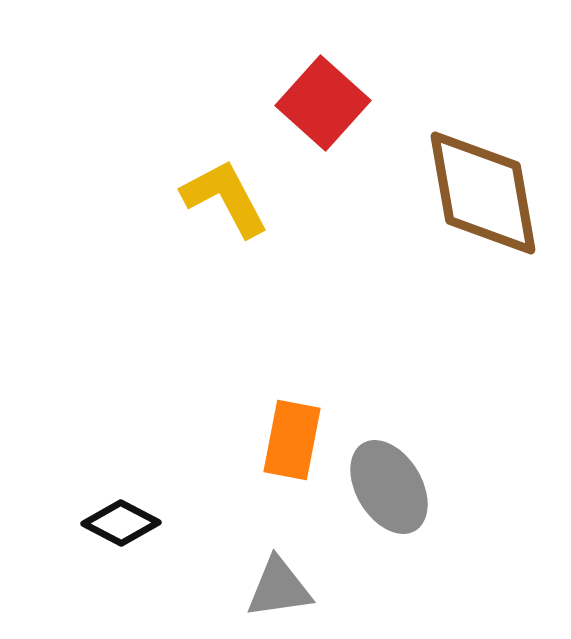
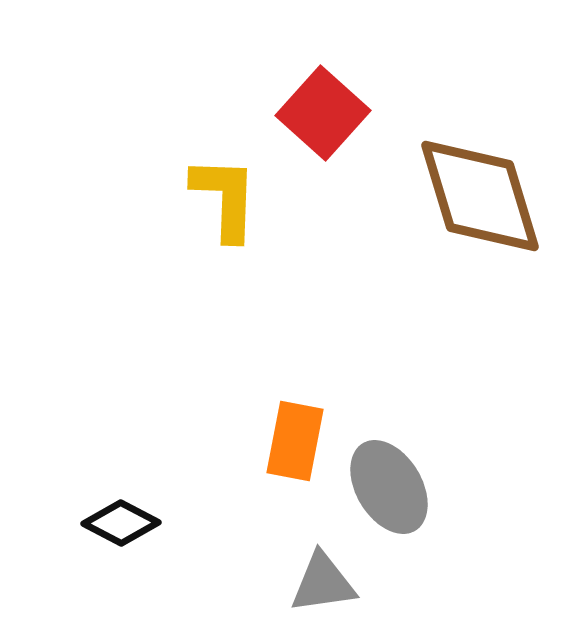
red square: moved 10 px down
brown diamond: moved 3 px left, 3 px down; rotated 7 degrees counterclockwise
yellow L-shape: rotated 30 degrees clockwise
orange rectangle: moved 3 px right, 1 px down
gray triangle: moved 44 px right, 5 px up
